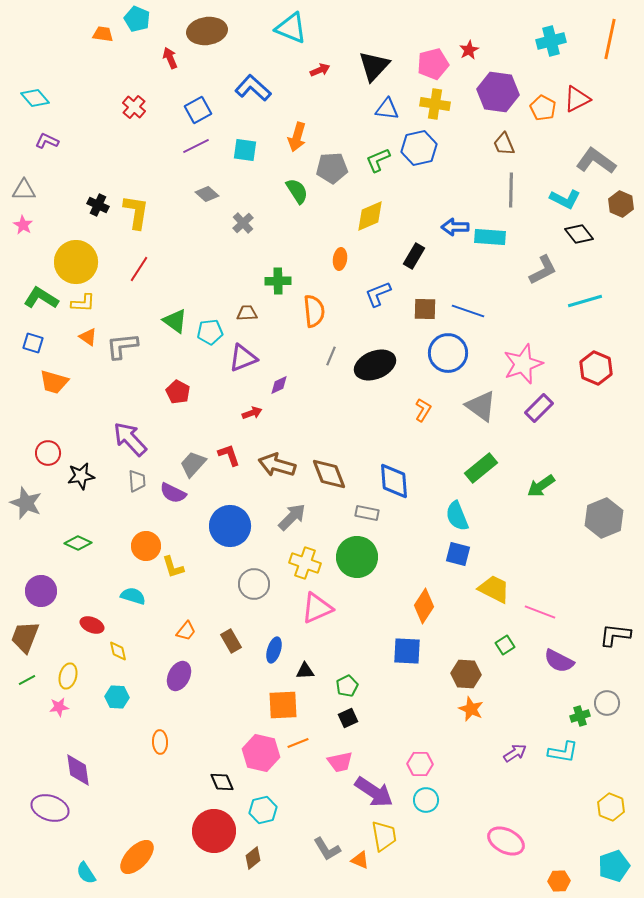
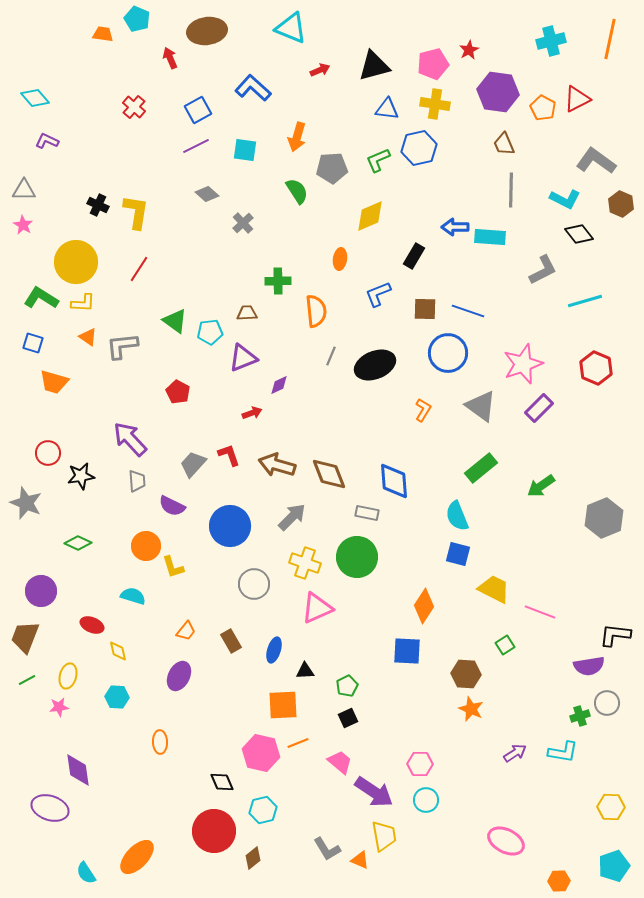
black triangle at (374, 66): rotated 32 degrees clockwise
orange semicircle at (314, 311): moved 2 px right
purple semicircle at (173, 493): moved 1 px left, 13 px down
purple semicircle at (559, 661): moved 30 px right, 5 px down; rotated 36 degrees counterclockwise
pink trapezoid at (340, 762): rotated 128 degrees counterclockwise
yellow hexagon at (611, 807): rotated 20 degrees counterclockwise
